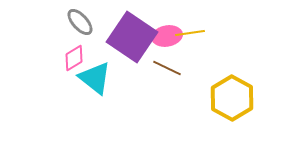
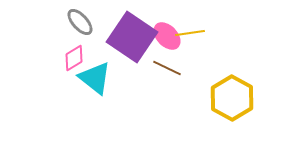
pink ellipse: rotated 56 degrees clockwise
